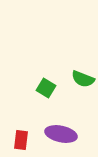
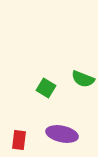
purple ellipse: moved 1 px right
red rectangle: moved 2 px left
